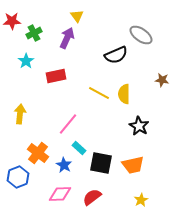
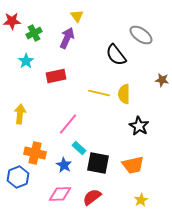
black semicircle: rotated 75 degrees clockwise
yellow line: rotated 15 degrees counterclockwise
orange cross: moved 3 px left; rotated 25 degrees counterclockwise
black square: moved 3 px left
